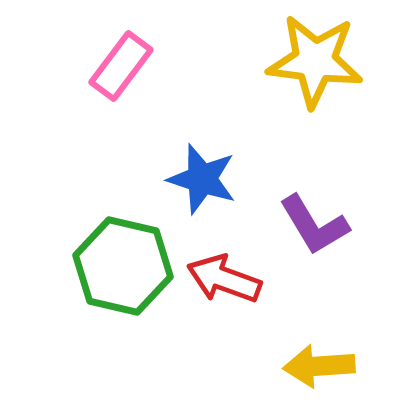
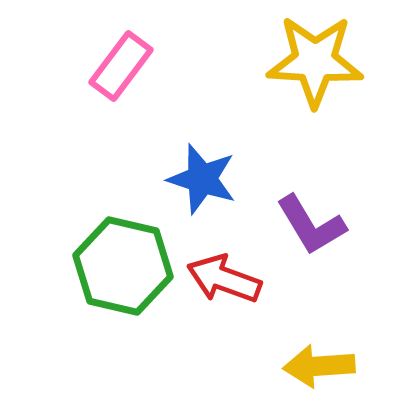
yellow star: rotated 4 degrees counterclockwise
purple L-shape: moved 3 px left
